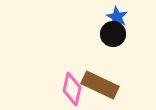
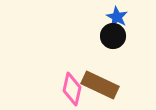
black circle: moved 2 px down
